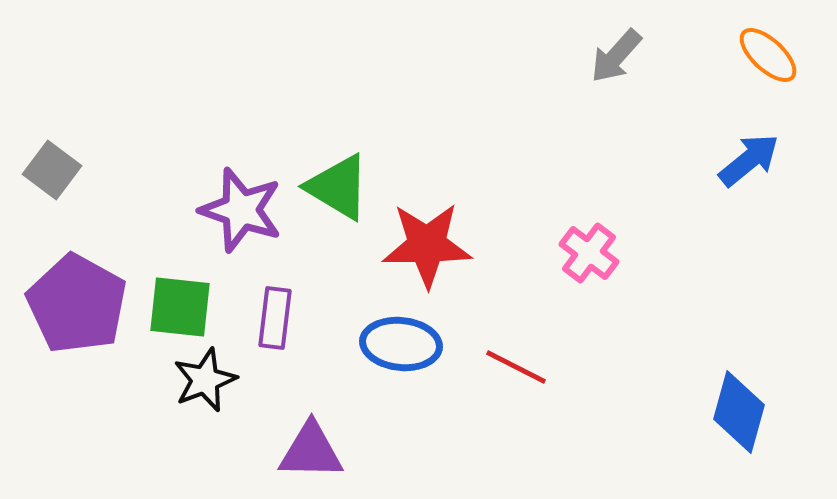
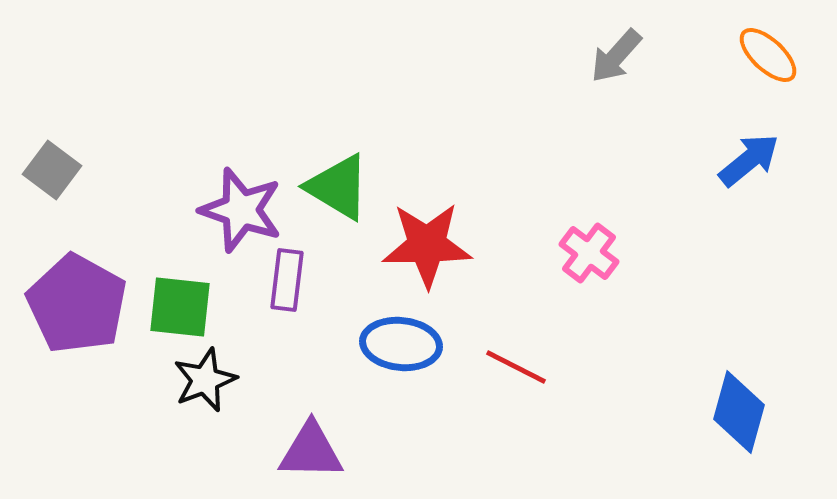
purple rectangle: moved 12 px right, 38 px up
